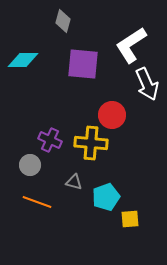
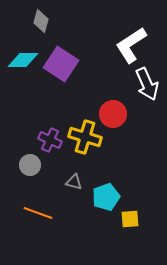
gray diamond: moved 22 px left
purple square: moved 22 px left; rotated 28 degrees clockwise
red circle: moved 1 px right, 1 px up
yellow cross: moved 6 px left, 6 px up; rotated 12 degrees clockwise
orange line: moved 1 px right, 11 px down
